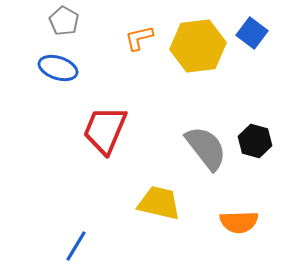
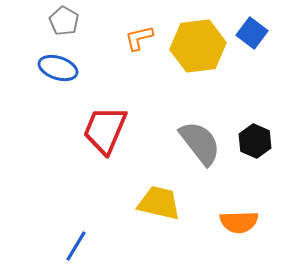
black hexagon: rotated 8 degrees clockwise
gray semicircle: moved 6 px left, 5 px up
